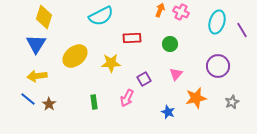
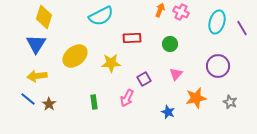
purple line: moved 2 px up
gray star: moved 2 px left; rotated 24 degrees counterclockwise
